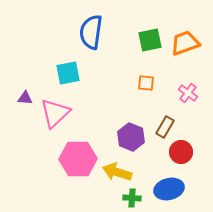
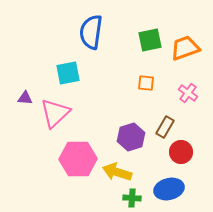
orange trapezoid: moved 5 px down
purple hexagon: rotated 20 degrees clockwise
